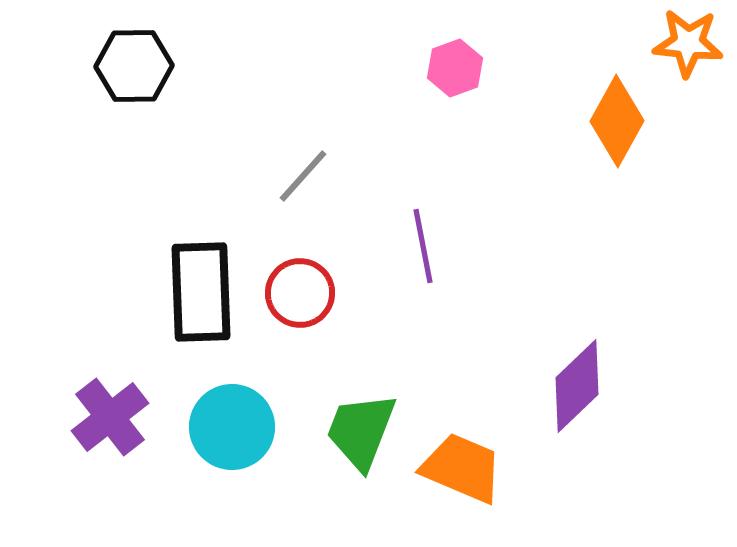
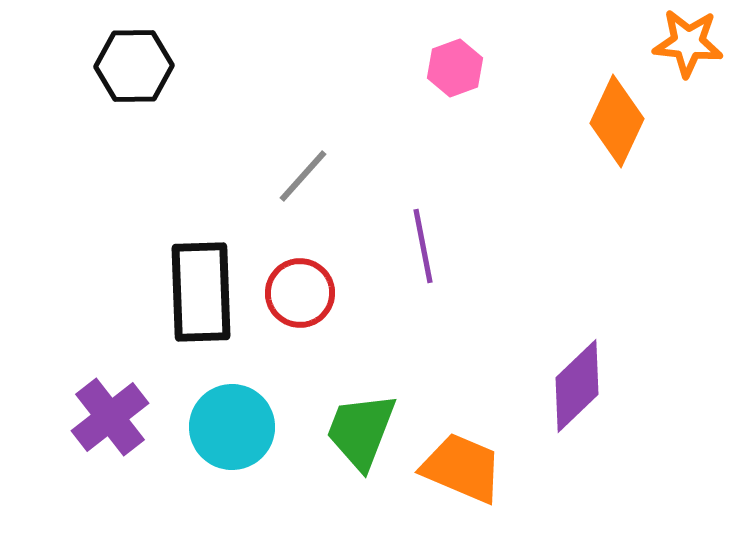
orange diamond: rotated 4 degrees counterclockwise
